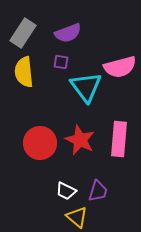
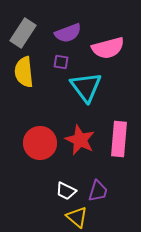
pink semicircle: moved 12 px left, 19 px up
